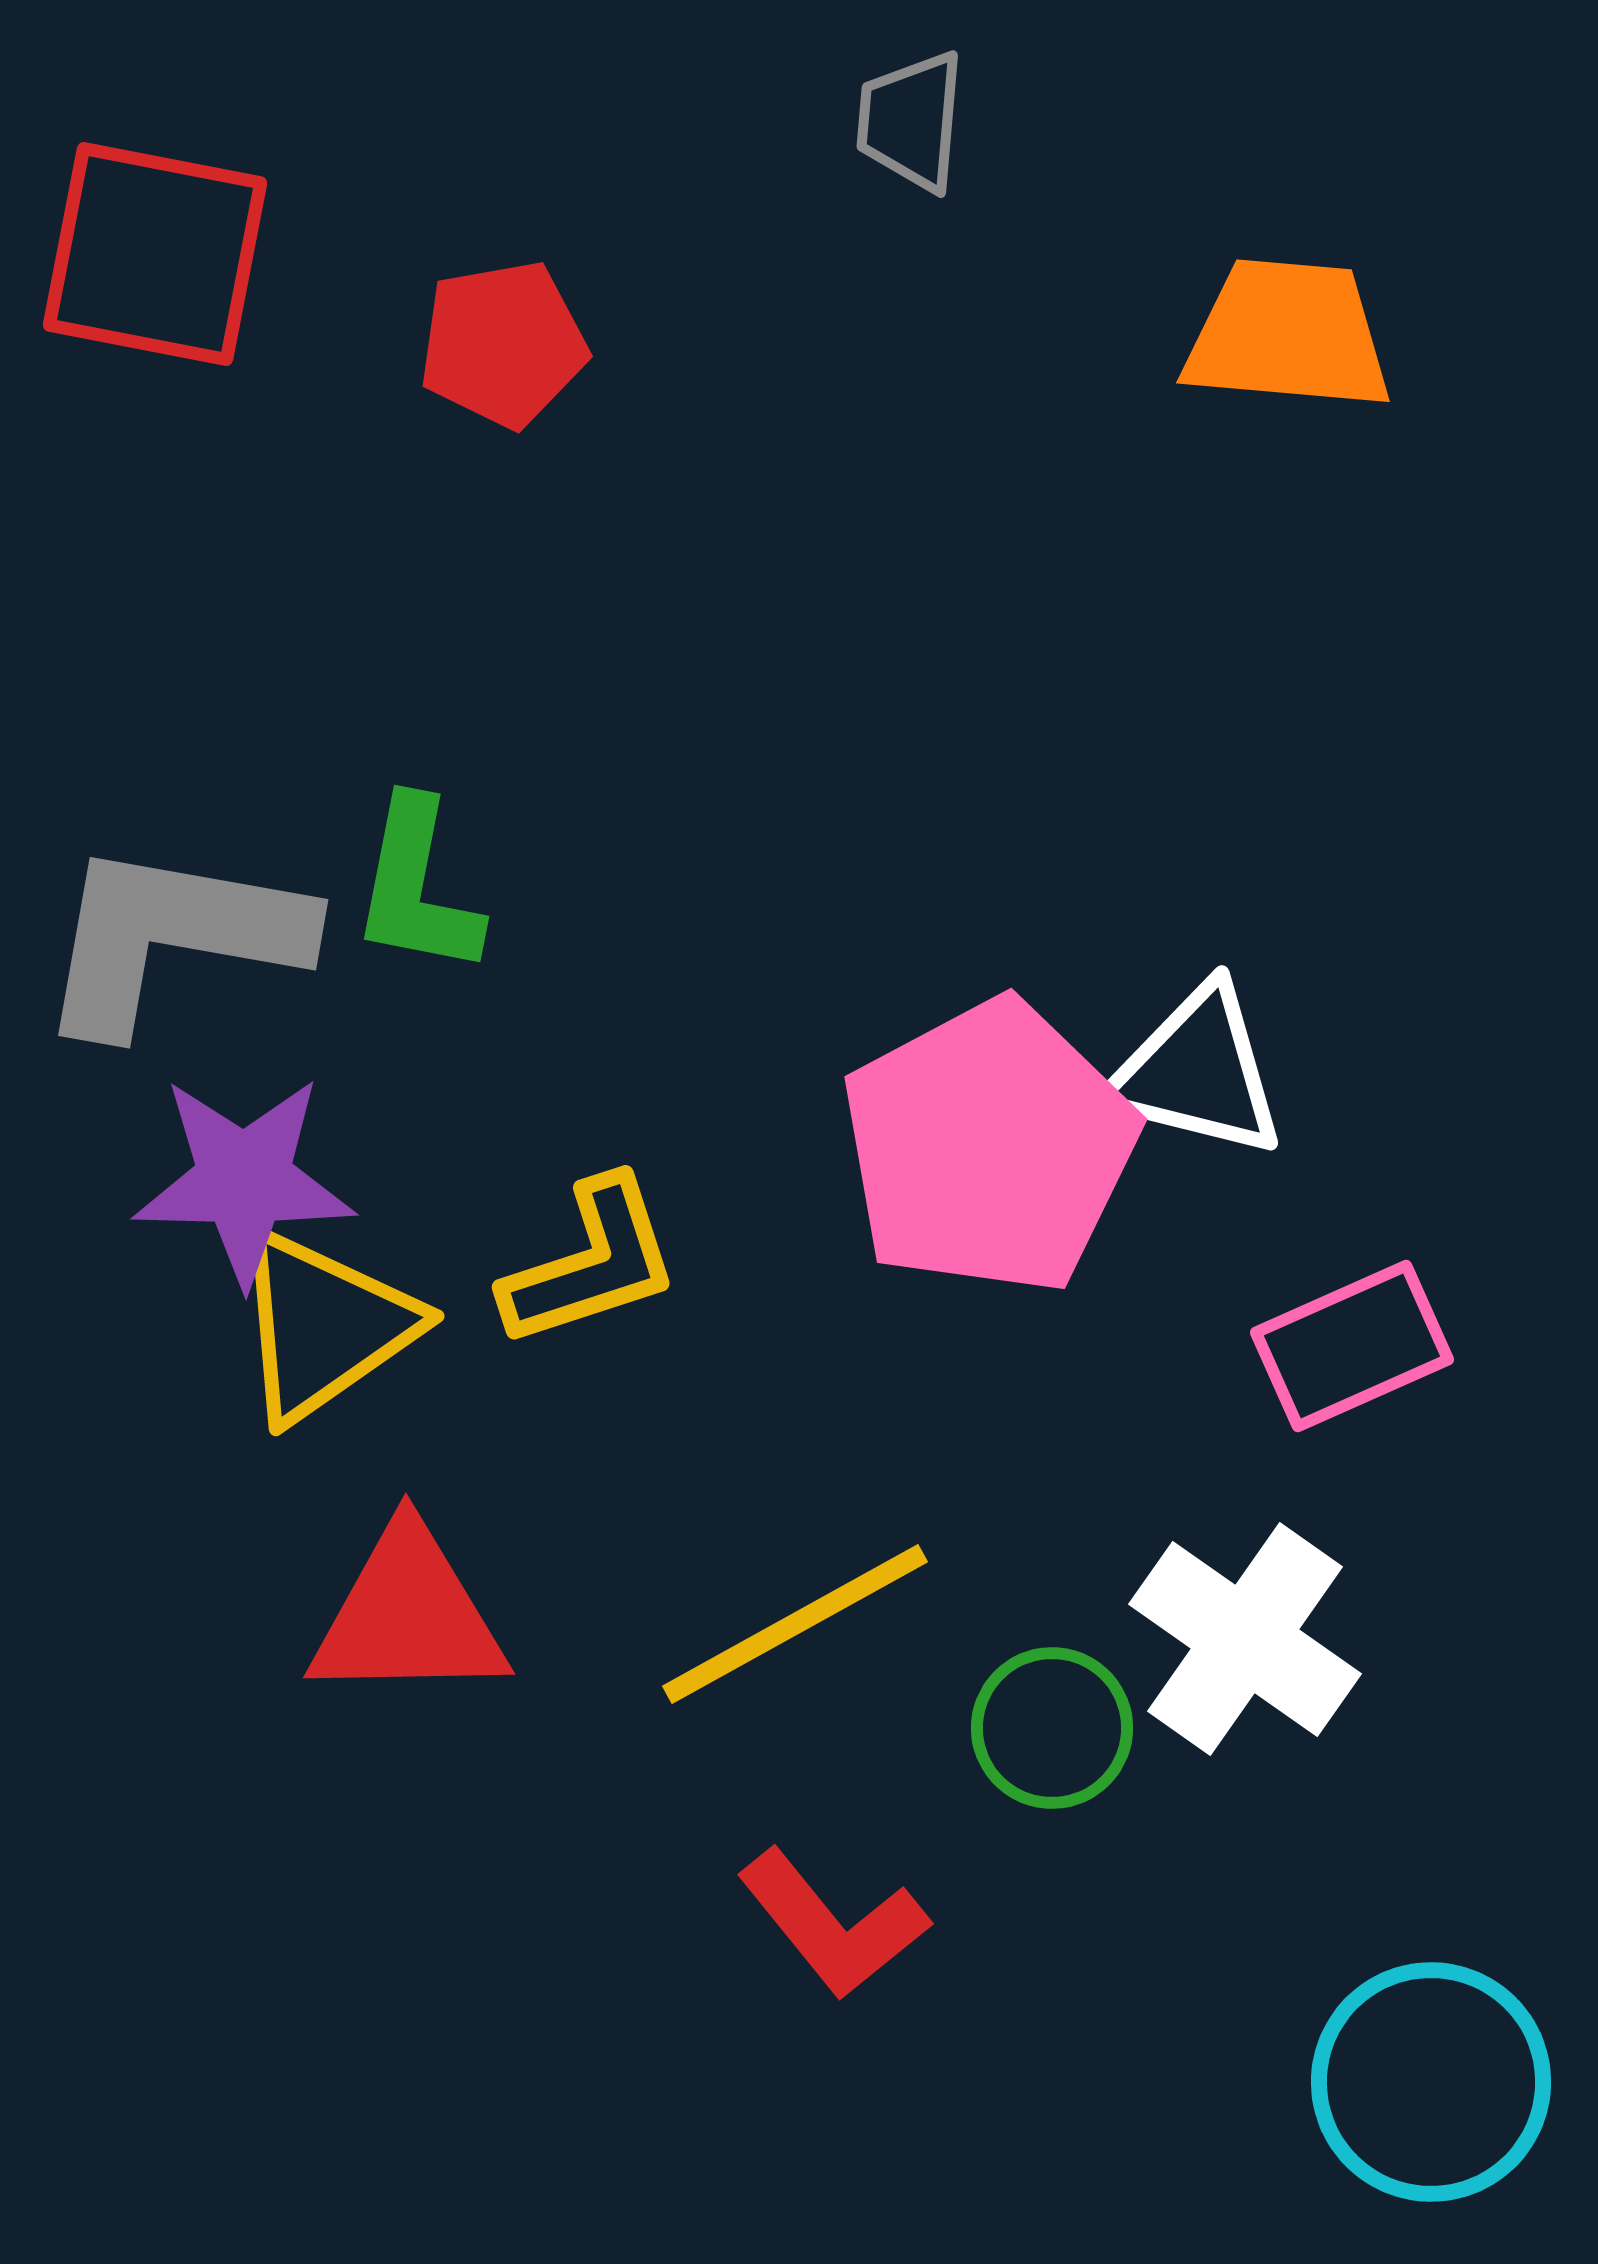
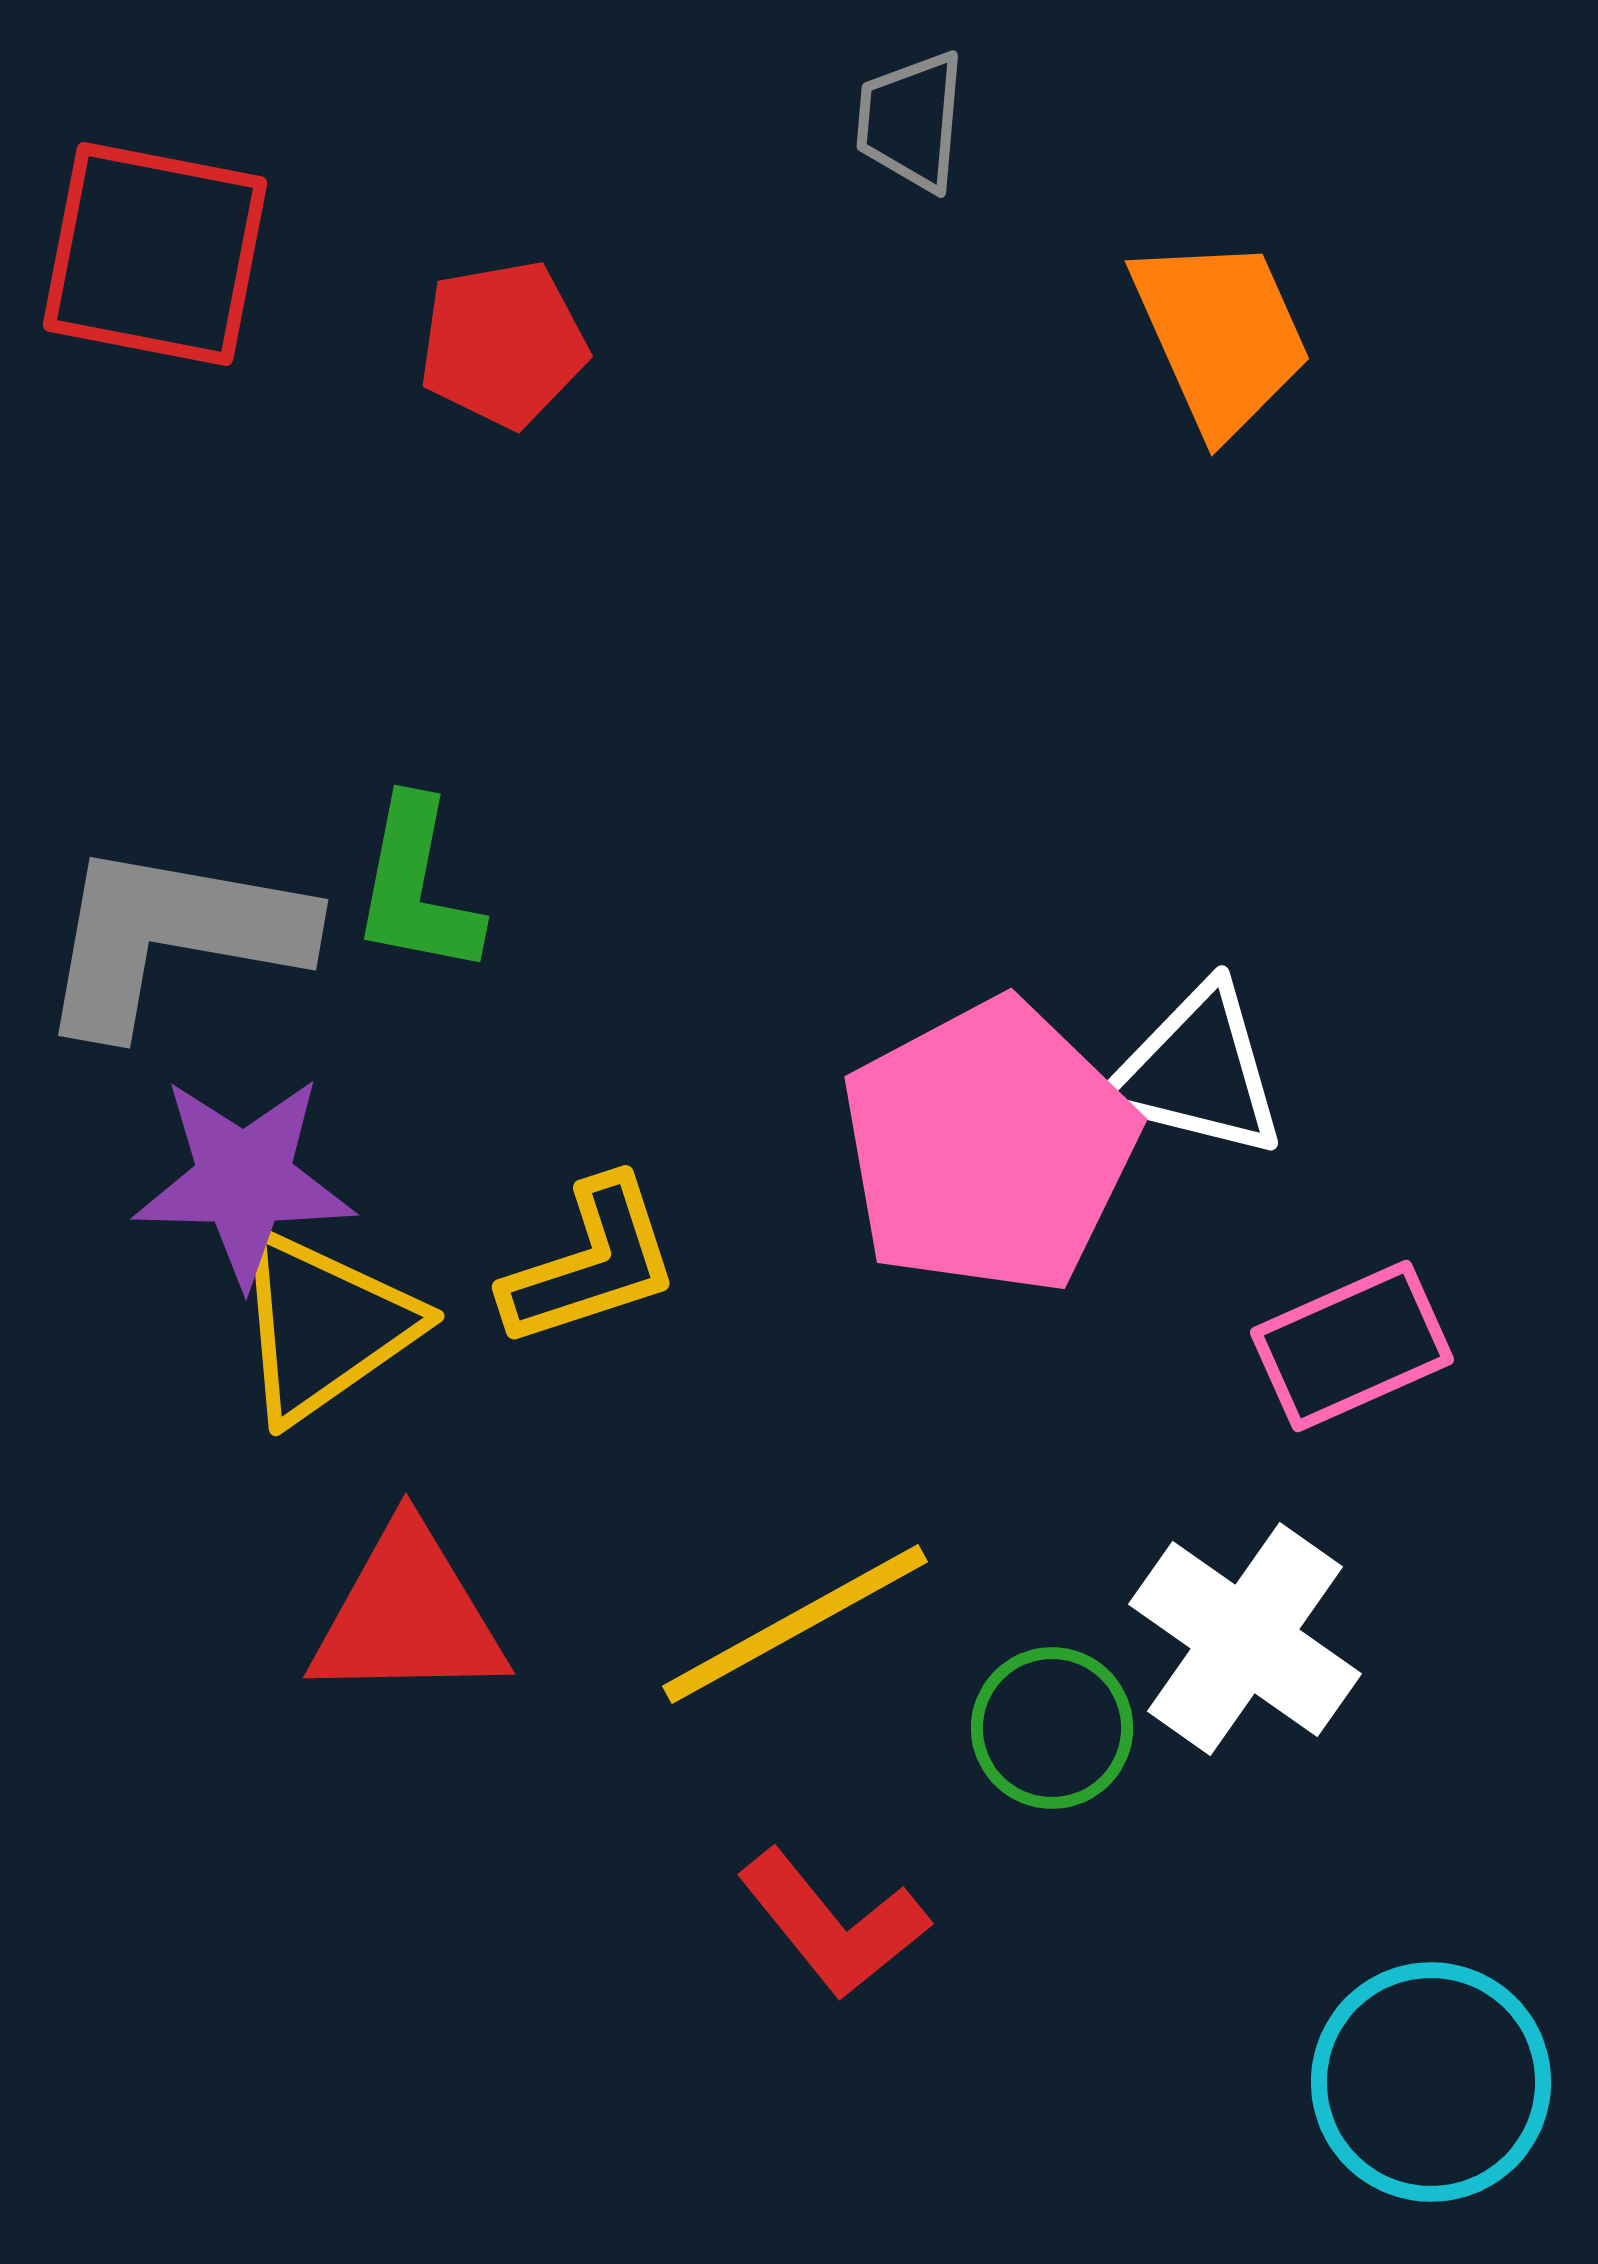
orange trapezoid: moved 67 px left; rotated 61 degrees clockwise
